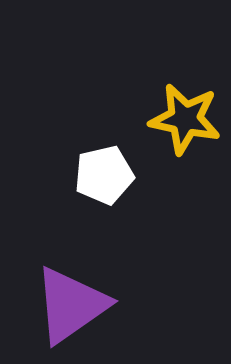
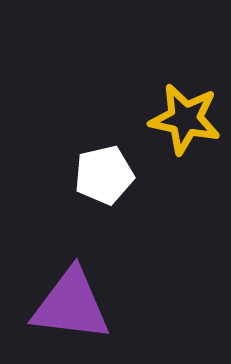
purple triangle: rotated 42 degrees clockwise
